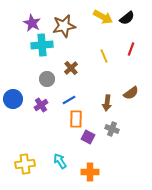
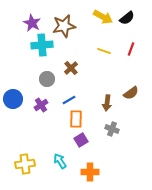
yellow line: moved 5 px up; rotated 48 degrees counterclockwise
purple square: moved 7 px left, 3 px down; rotated 32 degrees clockwise
